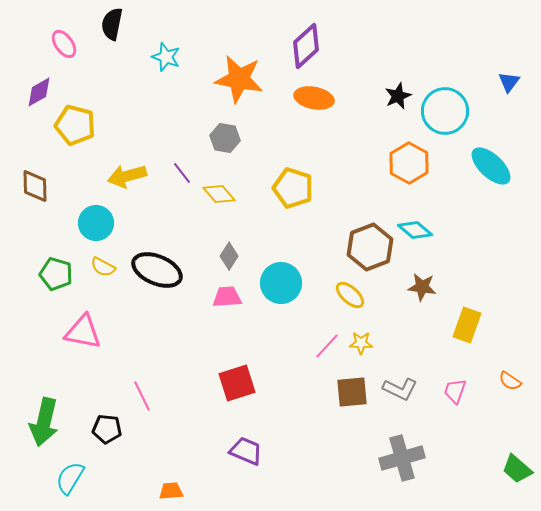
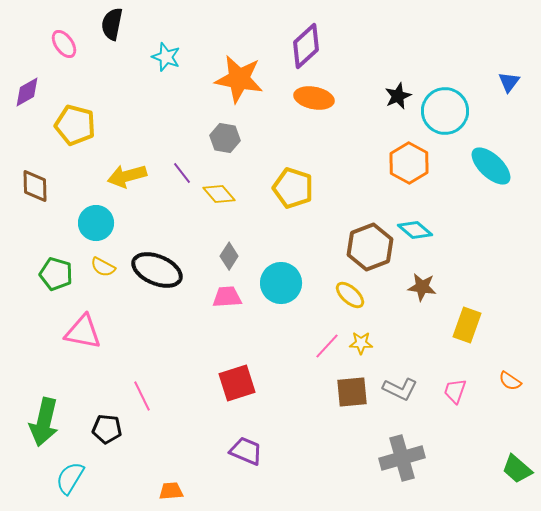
purple diamond at (39, 92): moved 12 px left
